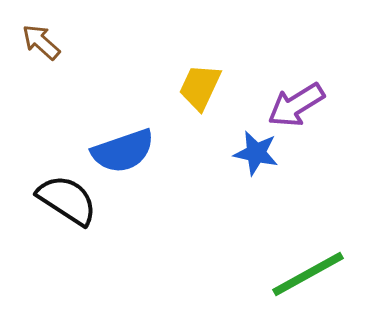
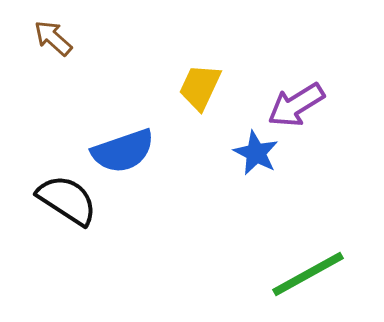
brown arrow: moved 12 px right, 4 px up
blue star: rotated 15 degrees clockwise
